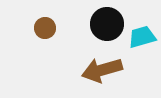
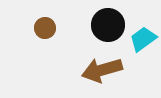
black circle: moved 1 px right, 1 px down
cyan trapezoid: moved 1 px right, 2 px down; rotated 20 degrees counterclockwise
